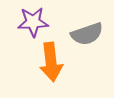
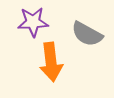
gray semicircle: rotated 48 degrees clockwise
